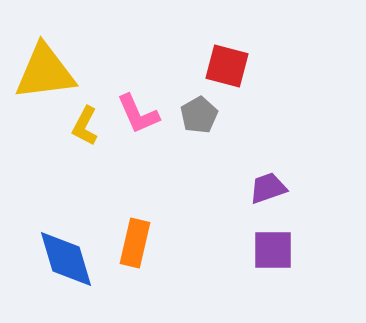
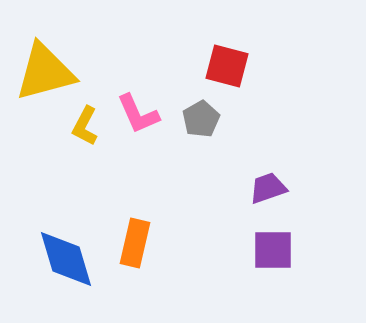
yellow triangle: rotated 8 degrees counterclockwise
gray pentagon: moved 2 px right, 4 px down
